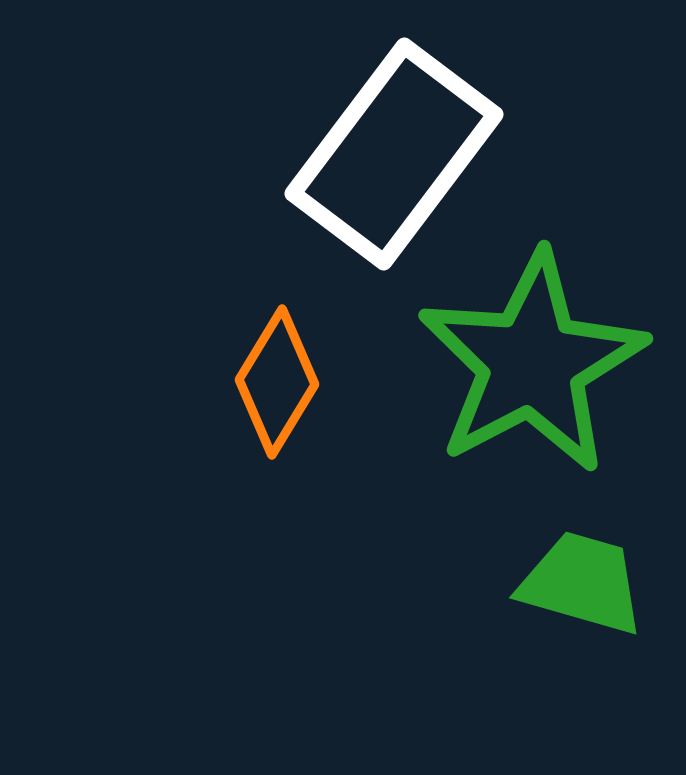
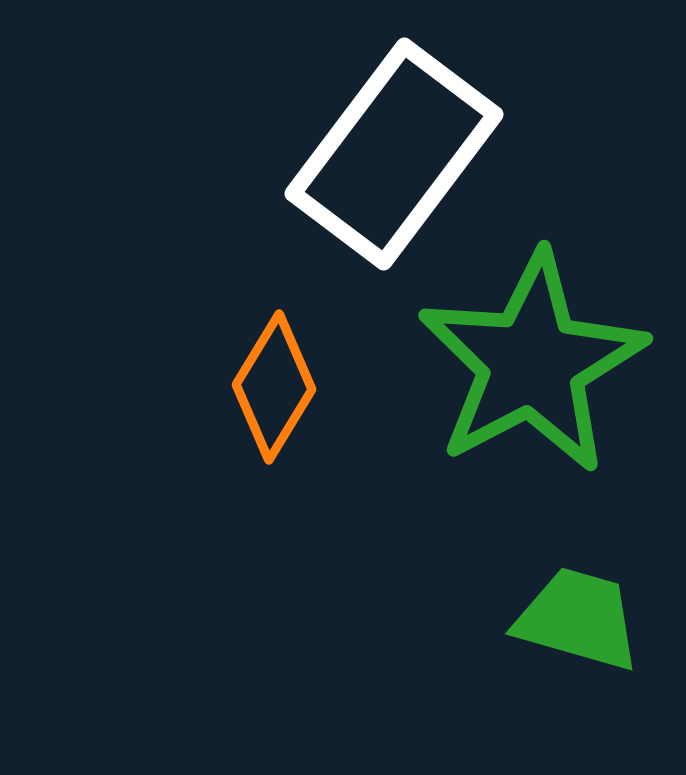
orange diamond: moved 3 px left, 5 px down
green trapezoid: moved 4 px left, 36 px down
